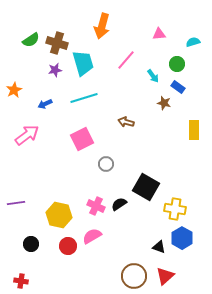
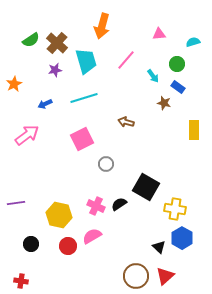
brown cross: rotated 25 degrees clockwise
cyan trapezoid: moved 3 px right, 2 px up
orange star: moved 6 px up
black triangle: rotated 24 degrees clockwise
brown circle: moved 2 px right
